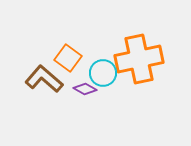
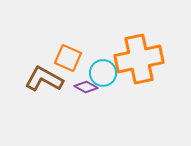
orange square: rotated 12 degrees counterclockwise
brown L-shape: rotated 12 degrees counterclockwise
purple diamond: moved 1 px right, 2 px up
